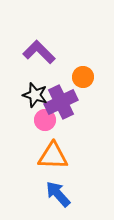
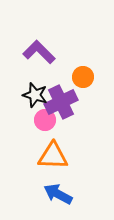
blue arrow: rotated 20 degrees counterclockwise
